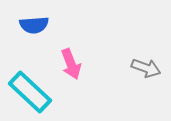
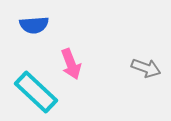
cyan rectangle: moved 6 px right
